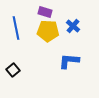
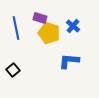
purple rectangle: moved 5 px left, 6 px down
yellow pentagon: moved 1 px right, 2 px down; rotated 15 degrees clockwise
